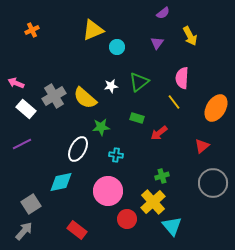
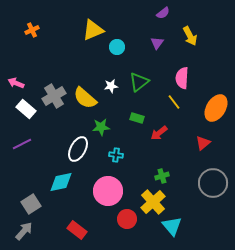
red triangle: moved 1 px right, 3 px up
